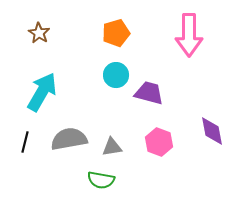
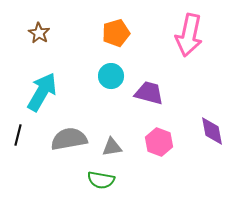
pink arrow: rotated 12 degrees clockwise
cyan circle: moved 5 px left, 1 px down
black line: moved 7 px left, 7 px up
